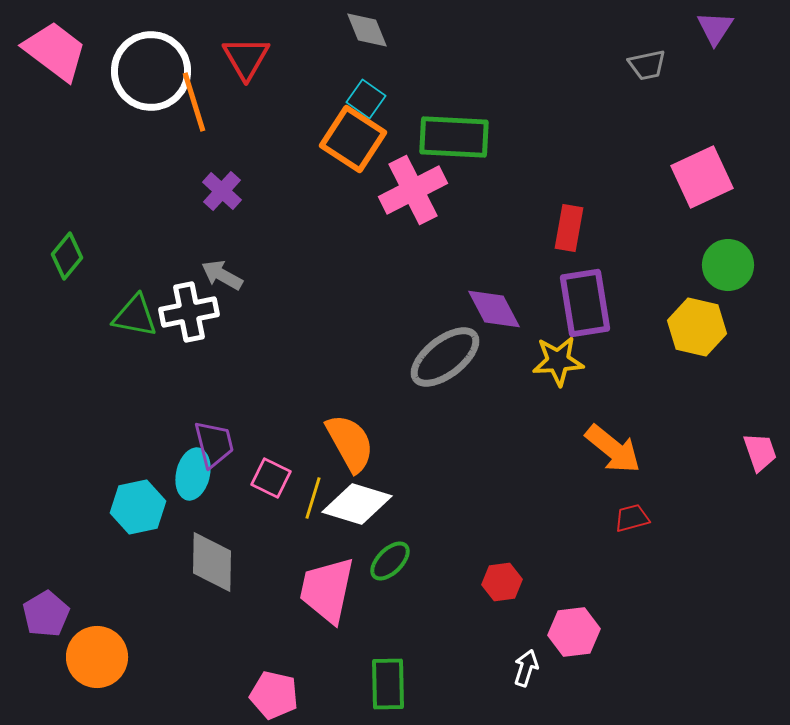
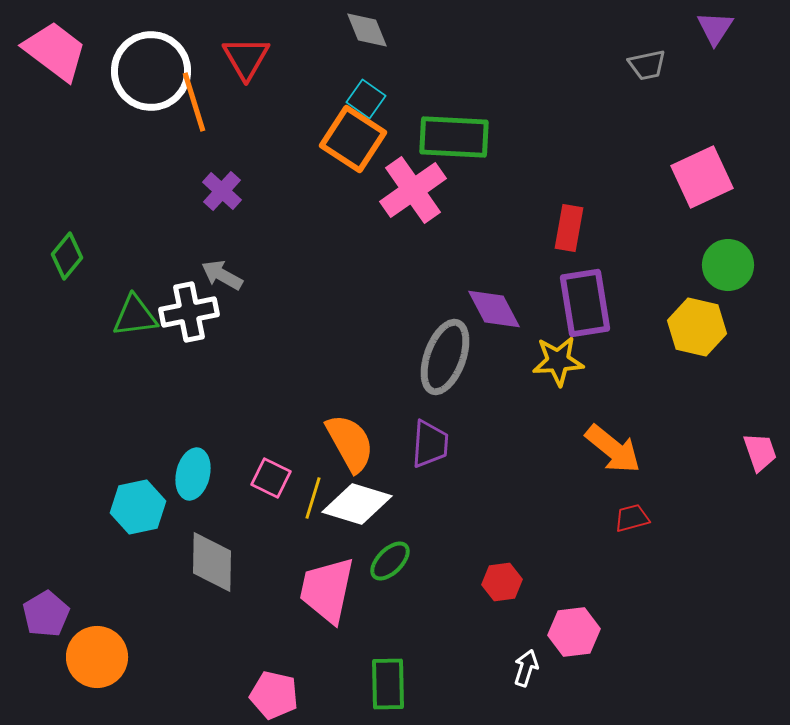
pink cross at (413, 190): rotated 8 degrees counterclockwise
green triangle at (135, 316): rotated 18 degrees counterclockwise
gray ellipse at (445, 357): rotated 32 degrees counterclockwise
purple trapezoid at (214, 444): moved 216 px right; rotated 18 degrees clockwise
